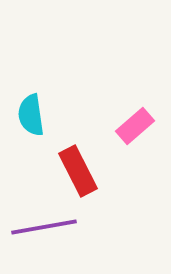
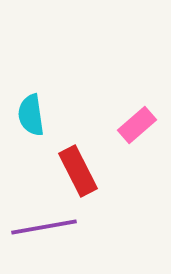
pink rectangle: moved 2 px right, 1 px up
